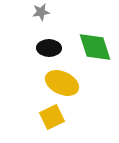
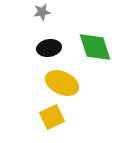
gray star: moved 1 px right
black ellipse: rotated 10 degrees counterclockwise
